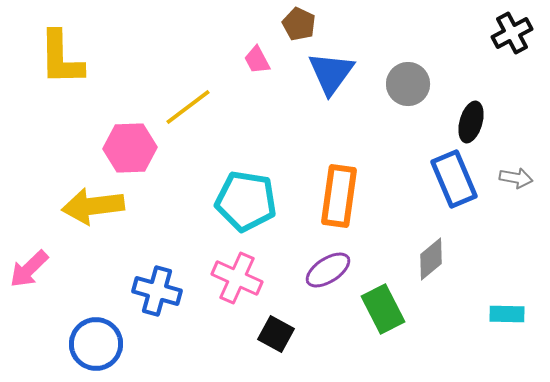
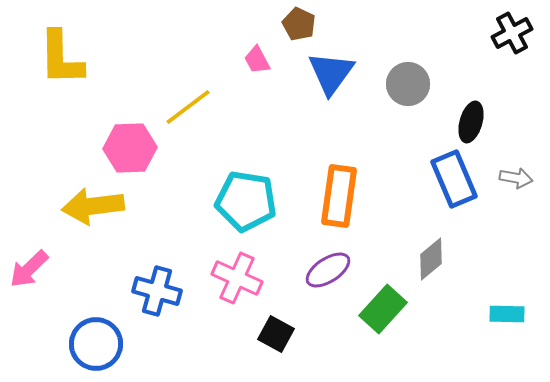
green rectangle: rotated 69 degrees clockwise
